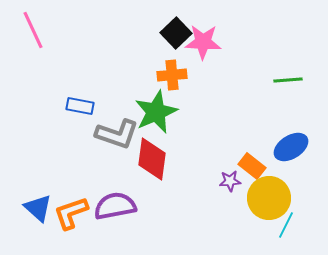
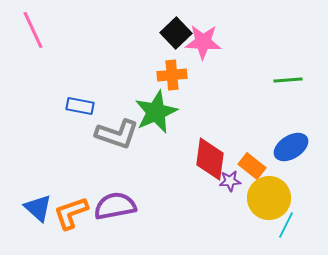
red diamond: moved 58 px right
